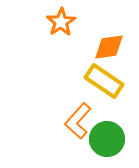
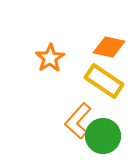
orange star: moved 11 px left, 36 px down
orange diamond: rotated 20 degrees clockwise
green circle: moved 4 px left, 3 px up
